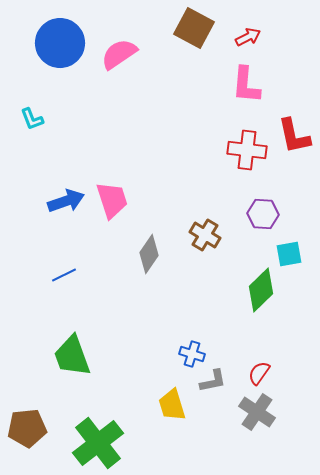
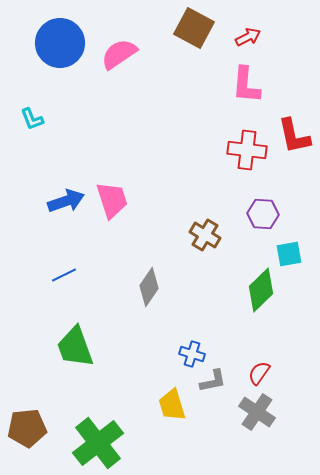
gray diamond: moved 33 px down
green trapezoid: moved 3 px right, 9 px up
